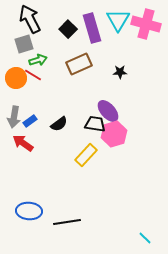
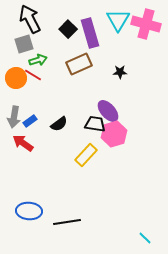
purple rectangle: moved 2 px left, 5 px down
